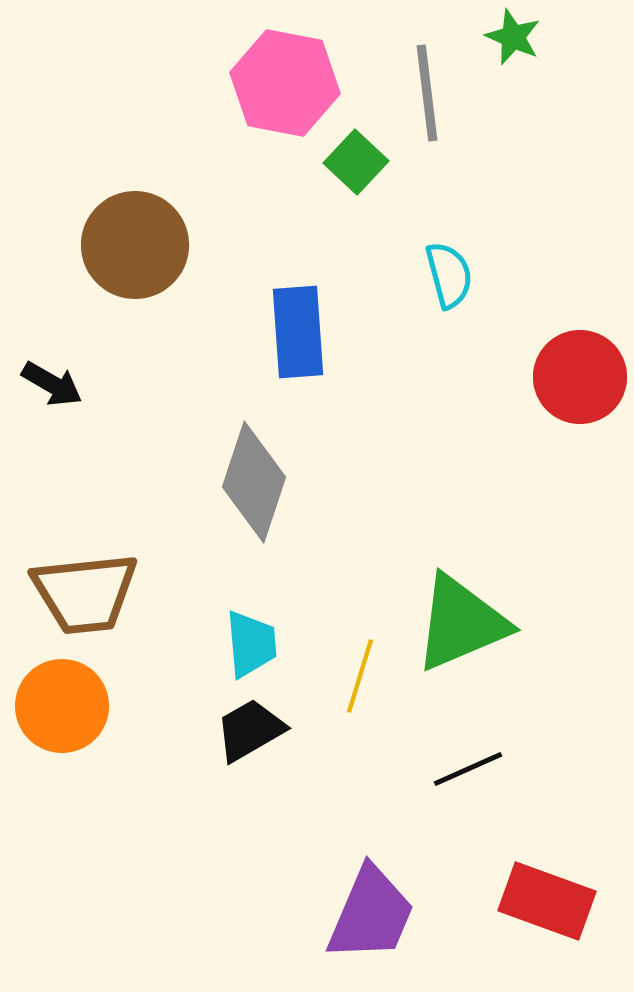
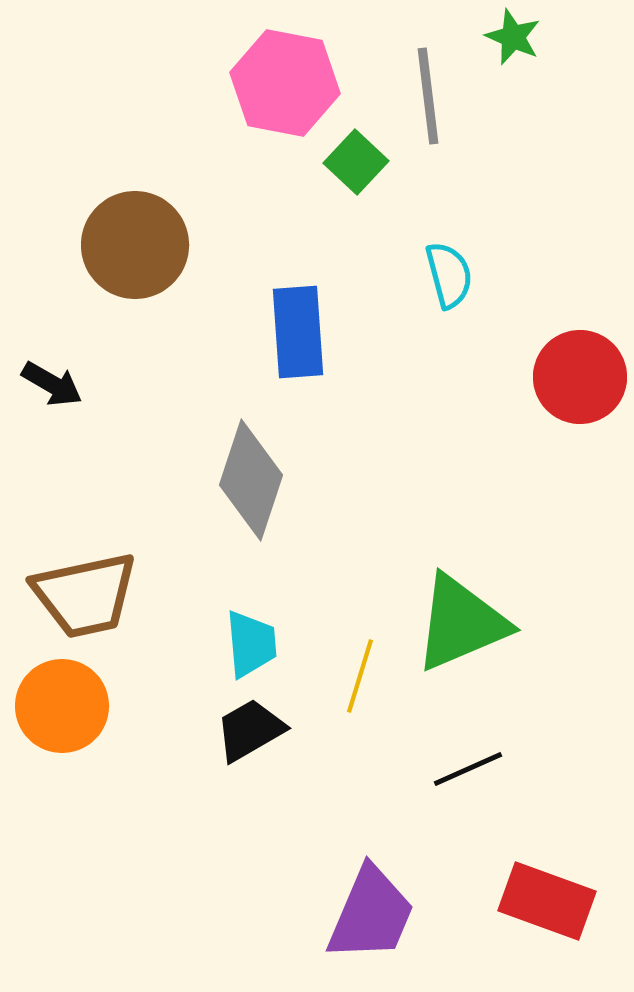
gray line: moved 1 px right, 3 px down
gray diamond: moved 3 px left, 2 px up
brown trapezoid: moved 2 px down; rotated 6 degrees counterclockwise
